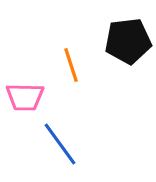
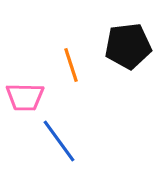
black pentagon: moved 5 px down
blue line: moved 1 px left, 3 px up
